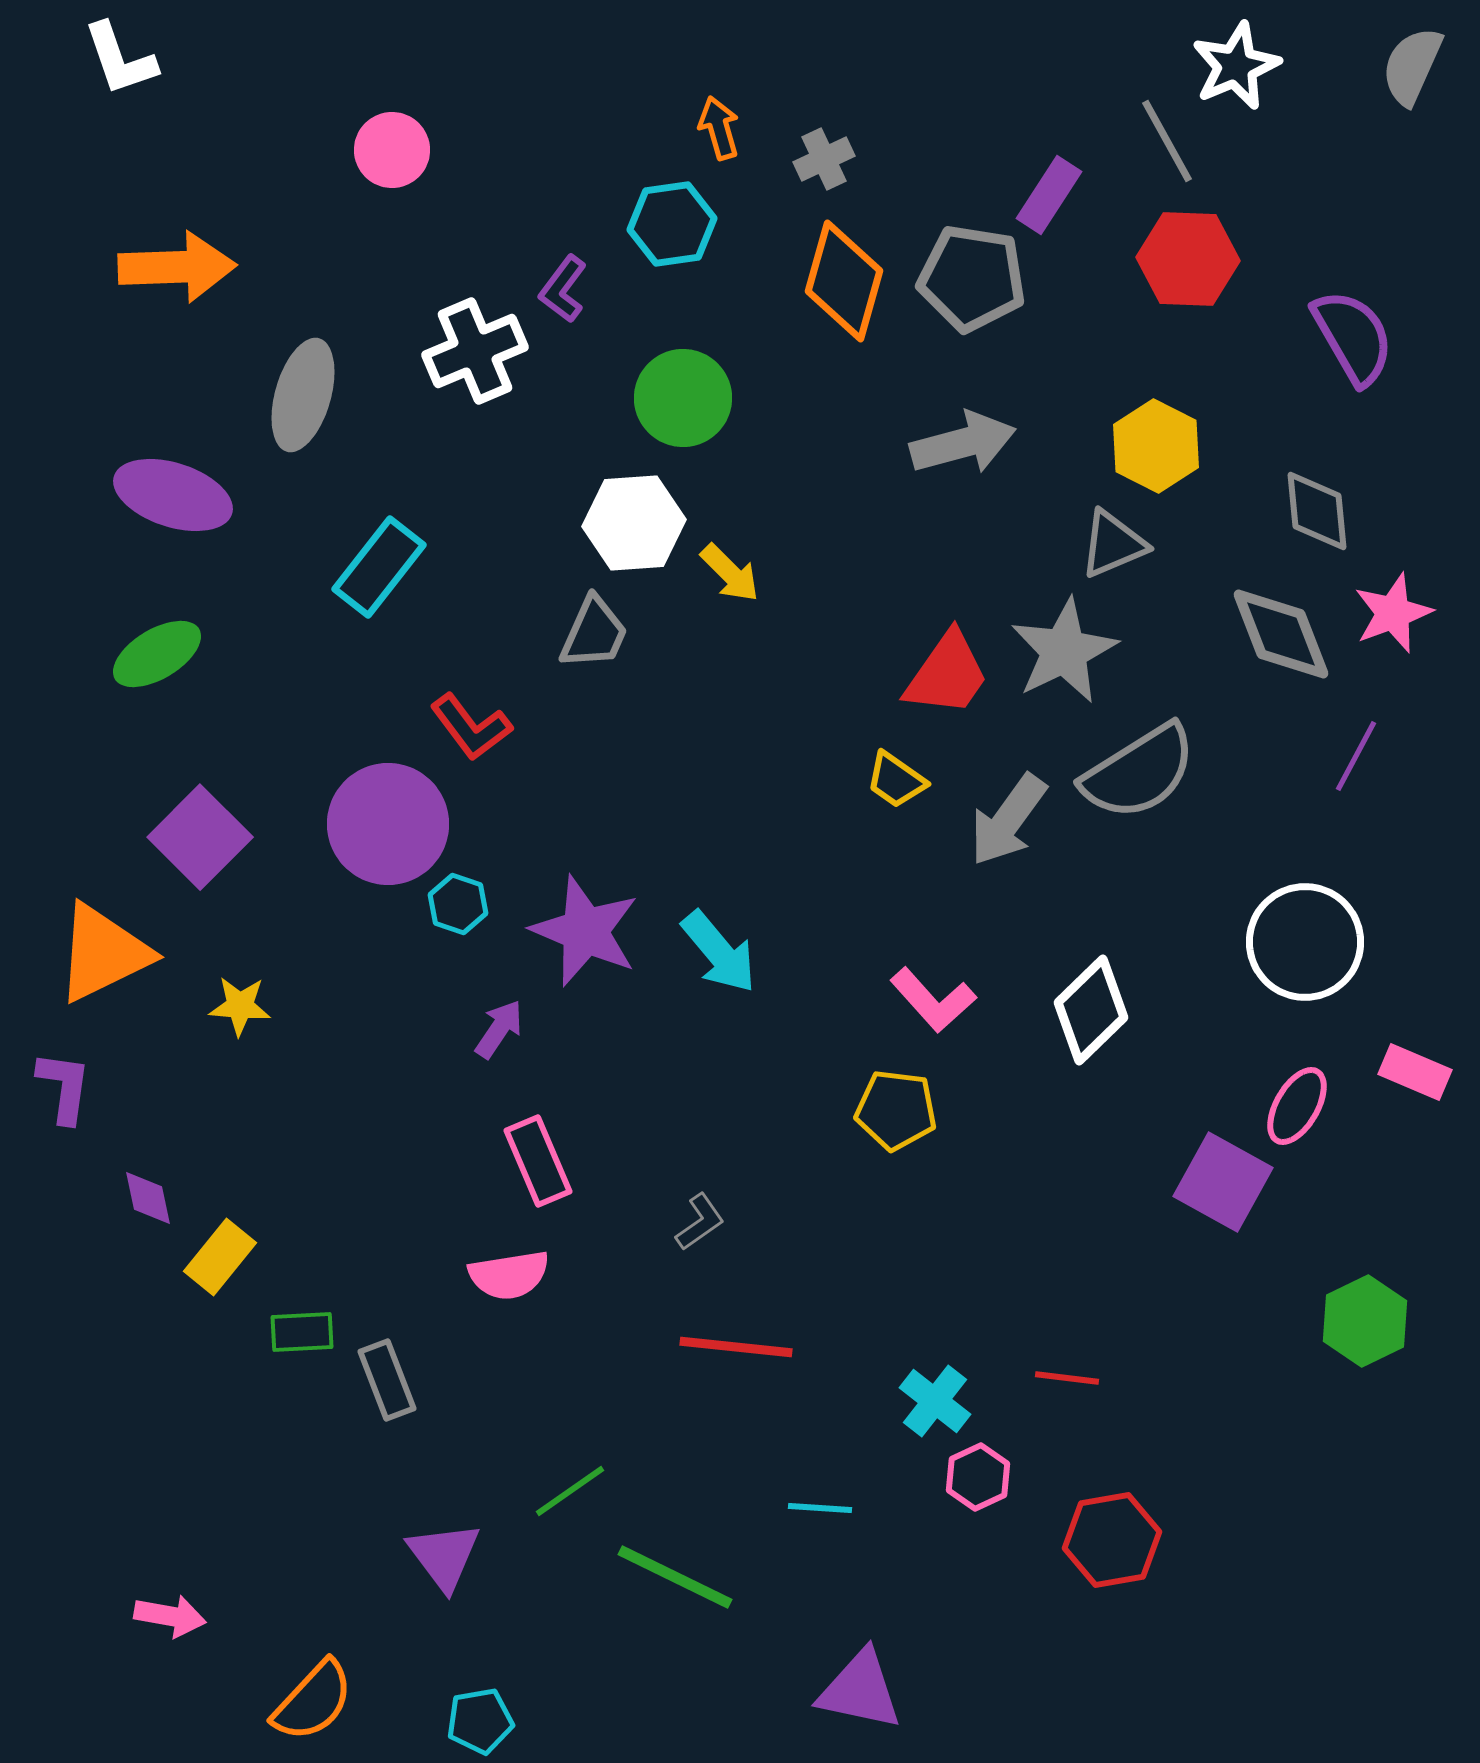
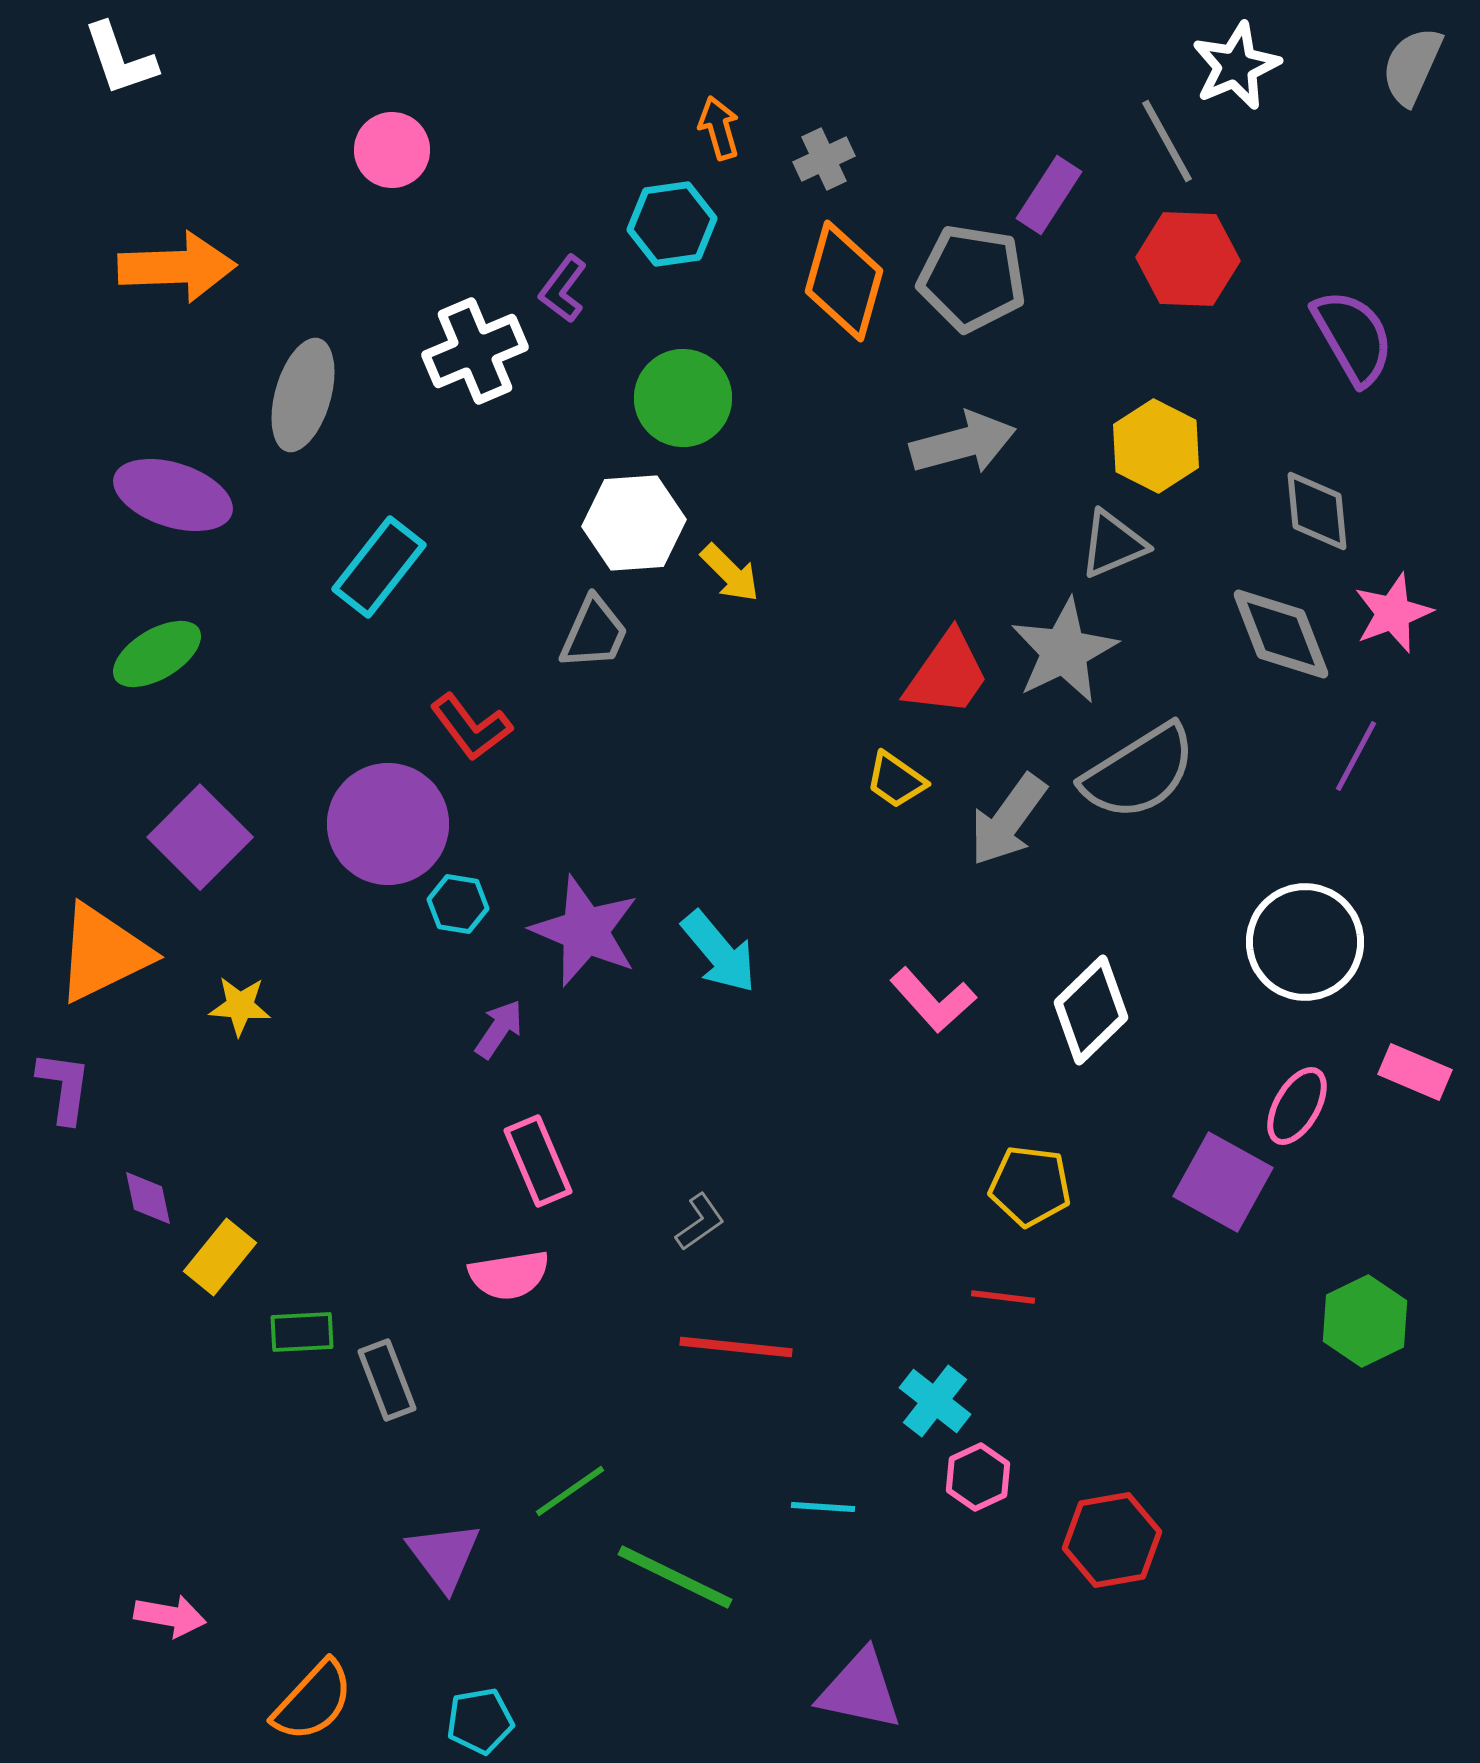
cyan hexagon at (458, 904): rotated 10 degrees counterclockwise
yellow pentagon at (896, 1110): moved 134 px right, 76 px down
red line at (1067, 1378): moved 64 px left, 81 px up
cyan line at (820, 1508): moved 3 px right, 1 px up
